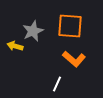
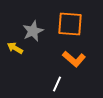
orange square: moved 2 px up
yellow arrow: moved 2 px down; rotated 14 degrees clockwise
